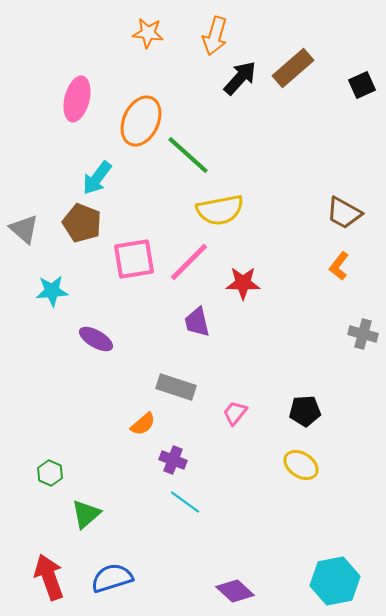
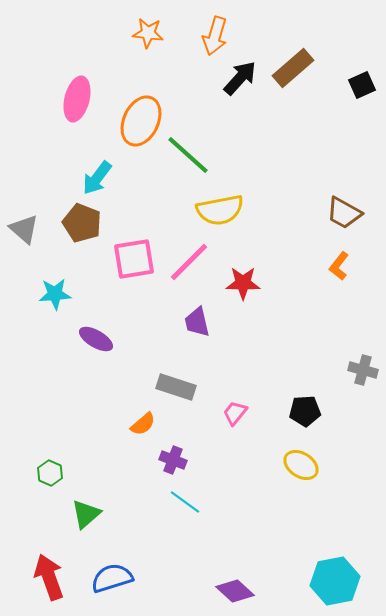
cyan star: moved 3 px right, 3 px down
gray cross: moved 36 px down
